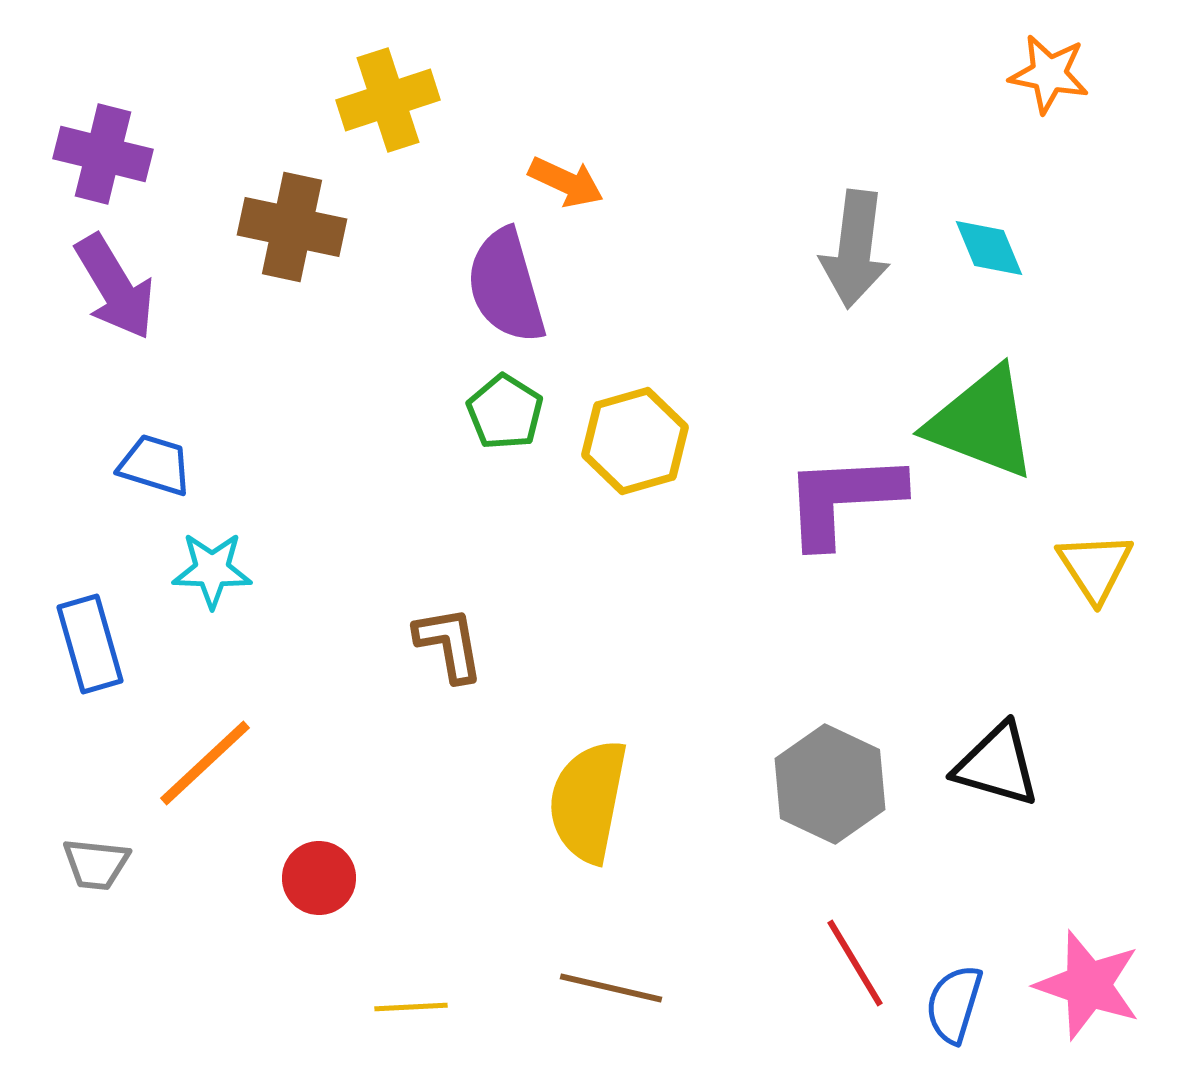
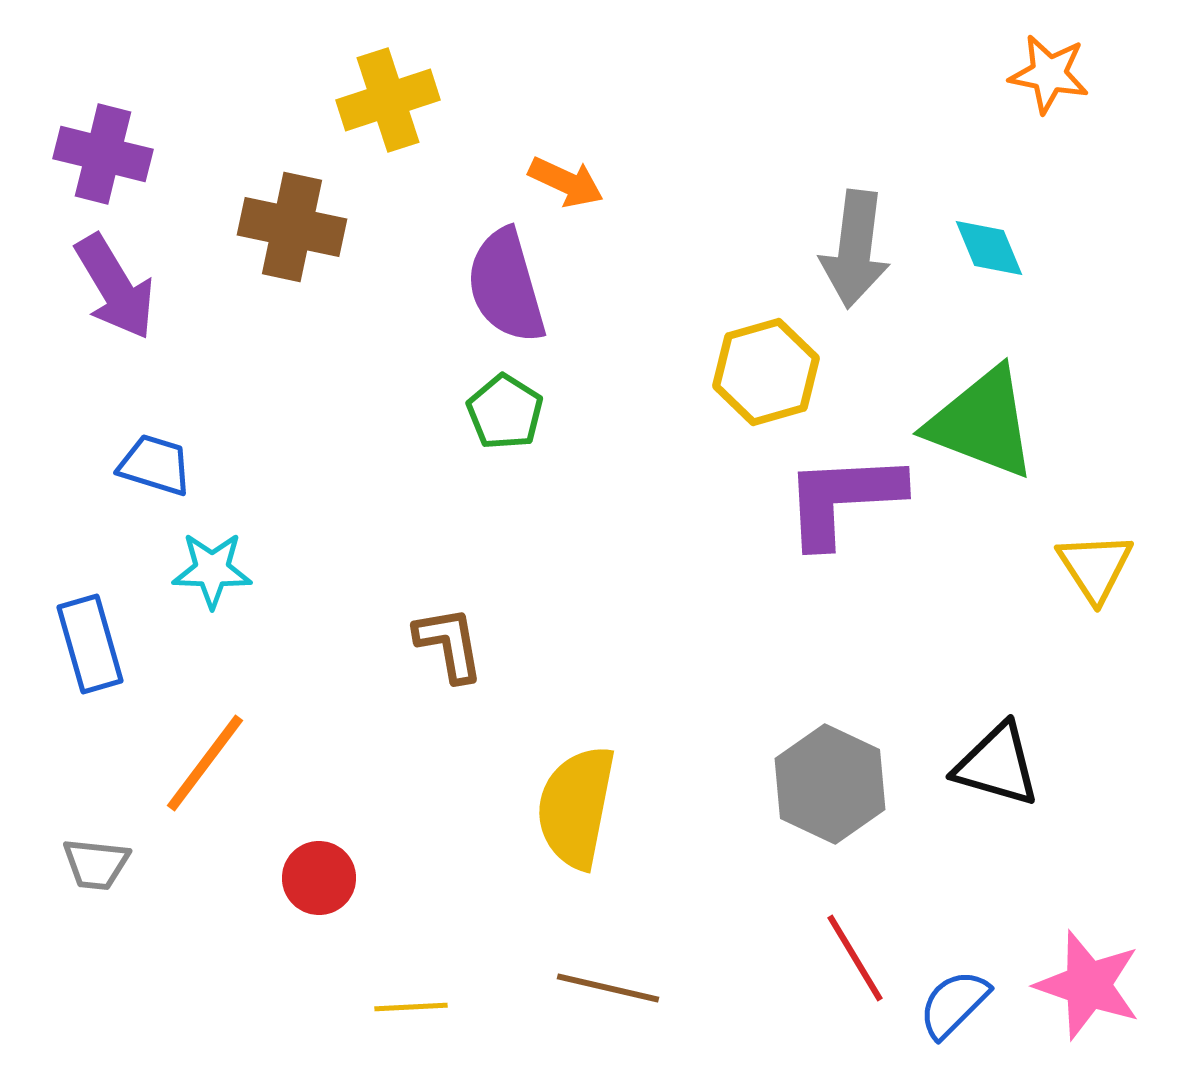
yellow hexagon: moved 131 px right, 69 px up
orange line: rotated 10 degrees counterclockwise
yellow semicircle: moved 12 px left, 6 px down
red line: moved 5 px up
brown line: moved 3 px left
blue semicircle: rotated 28 degrees clockwise
